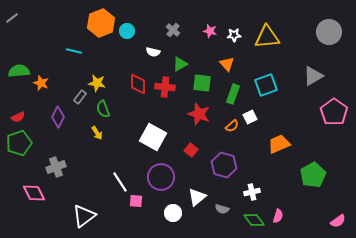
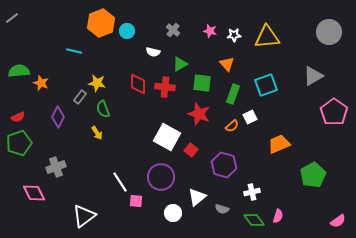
white square at (153, 137): moved 14 px right
